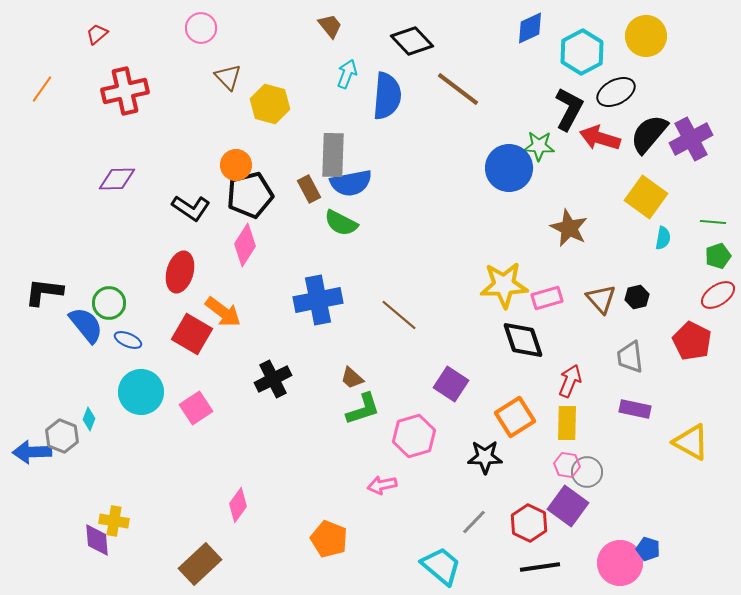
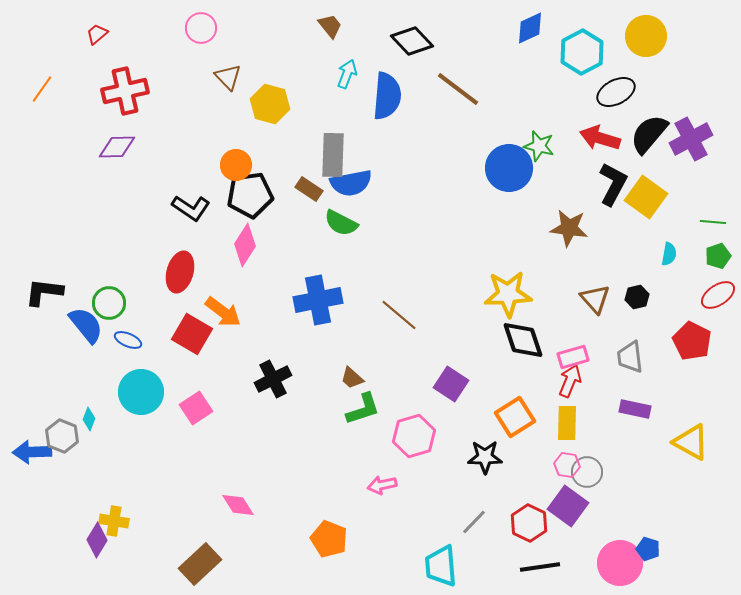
black L-shape at (569, 109): moved 44 px right, 75 px down
green star at (539, 146): rotated 12 degrees clockwise
purple diamond at (117, 179): moved 32 px up
brown rectangle at (309, 189): rotated 28 degrees counterclockwise
black pentagon at (250, 195): rotated 6 degrees clockwise
brown star at (569, 228): rotated 18 degrees counterclockwise
cyan semicircle at (663, 238): moved 6 px right, 16 px down
yellow star at (504, 285): moved 4 px right, 9 px down
pink rectangle at (547, 298): moved 26 px right, 59 px down
brown triangle at (601, 299): moved 6 px left
pink diamond at (238, 505): rotated 68 degrees counterclockwise
purple diamond at (97, 540): rotated 36 degrees clockwise
cyan trapezoid at (441, 566): rotated 135 degrees counterclockwise
